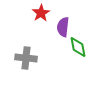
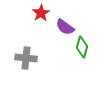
purple semicircle: moved 2 px right; rotated 60 degrees counterclockwise
green diamond: moved 4 px right; rotated 25 degrees clockwise
